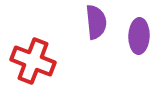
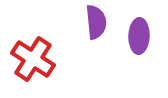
red cross: moved 2 px up; rotated 12 degrees clockwise
